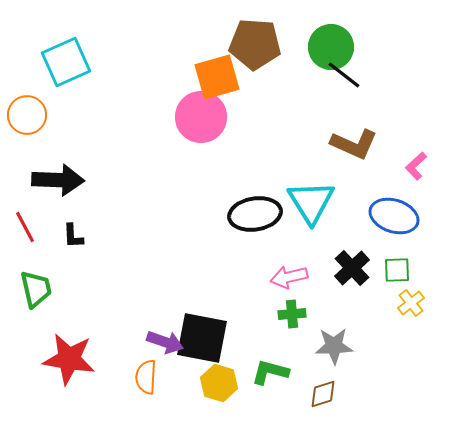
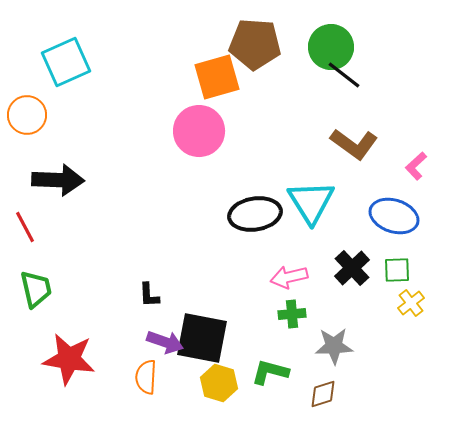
pink circle: moved 2 px left, 14 px down
brown L-shape: rotated 12 degrees clockwise
black L-shape: moved 76 px right, 59 px down
